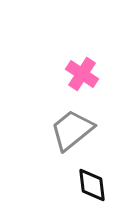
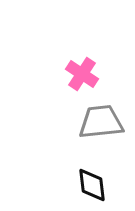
gray trapezoid: moved 29 px right, 8 px up; rotated 33 degrees clockwise
